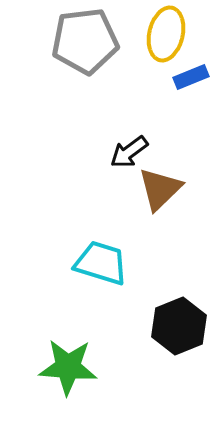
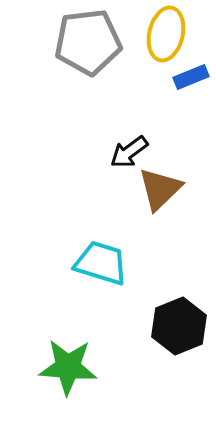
gray pentagon: moved 3 px right, 1 px down
